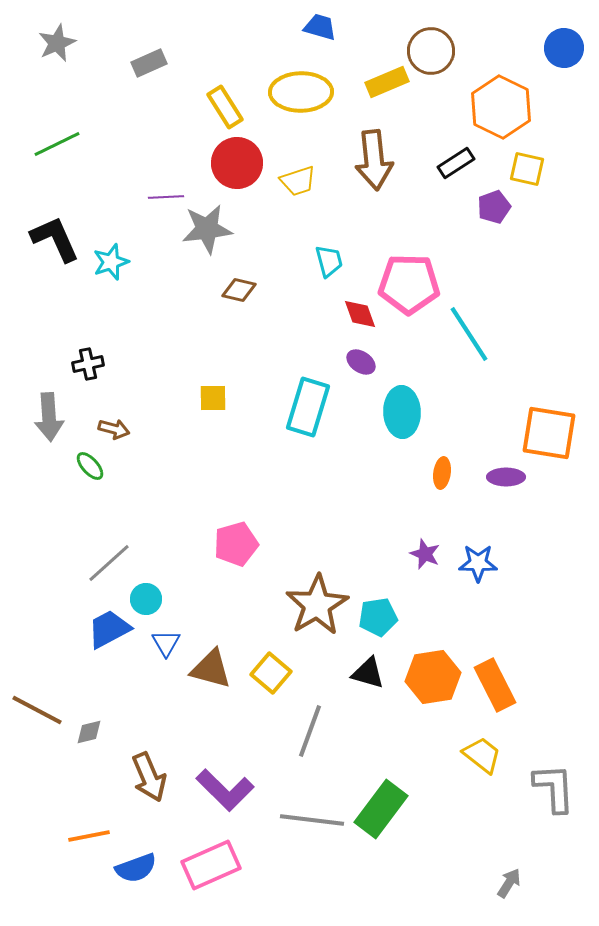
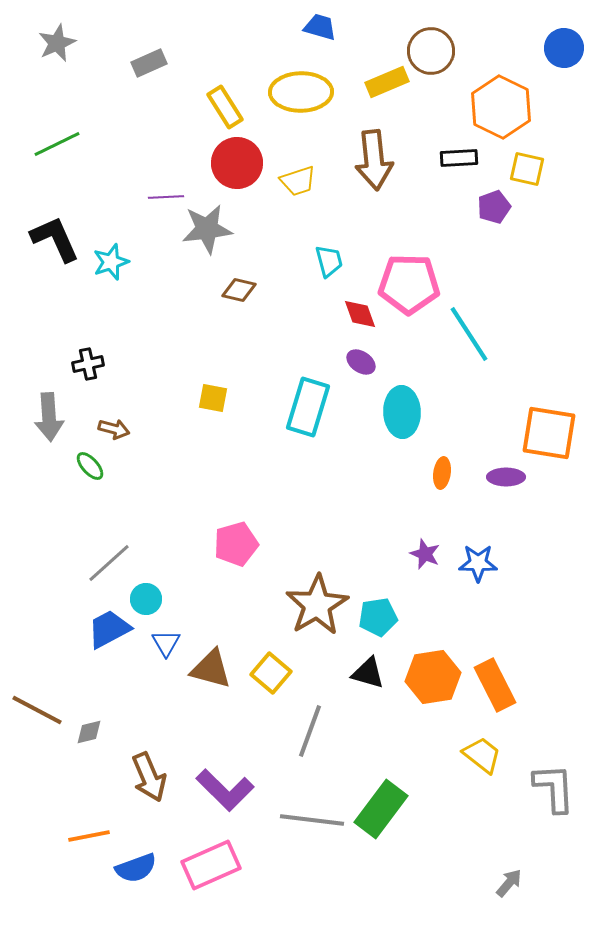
black rectangle at (456, 163): moved 3 px right, 5 px up; rotated 30 degrees clockwise
yellow square at (213, 398): rotated 12 degrees clockwise
gray arrow at (509, 883): rotated 8 degrees clockwise
